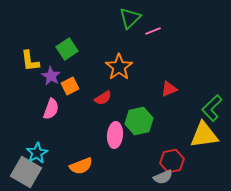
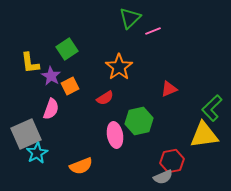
yellow L-shape: moved 2 px down
red semicircle: moved 2 px right
pink ellipse: rotated 15 degrees counterclockwise
gray square: moved 38 px up; rotated 36 degrees clockwise
